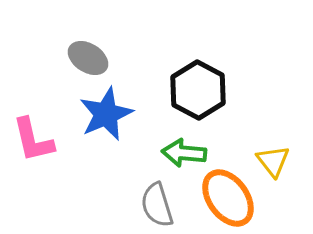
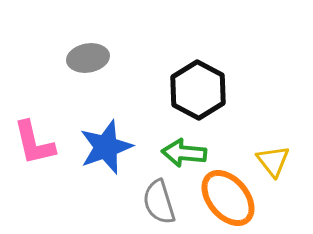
gray ellipse: rotated 42 degrees counterclockwise
blue star: moved 33 px down; rotated 4 degrees clockwise
pink L-shape: moved 1 px right, 3 px down
orange ellipse: rotated 4 degrees counterclockwise
gray semicircle: moved 2 px right, 3 px up
